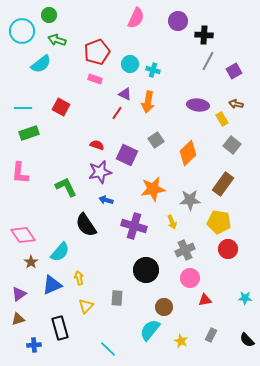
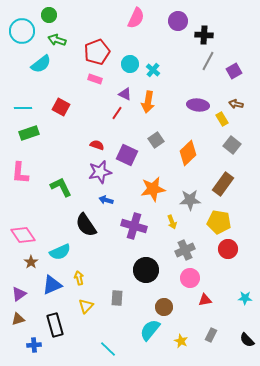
cyan cross at (153, 70): rotated 24 degrees clockwise
green L-shape at (66, 187): moved 5 px left
cyan semicircle at (60, 252): rotated 25 degrees clockwise
black rectangle at (60, 328): moved 5 px left, 3 px up
